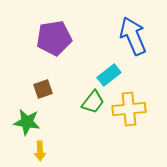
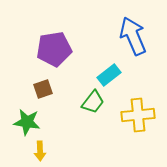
purple pentagon: moved 11 px down
yellow cross: moved 9 px right, 6 px down
